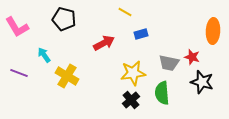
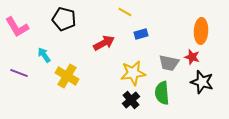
orange ellipse: moved 12 px left
